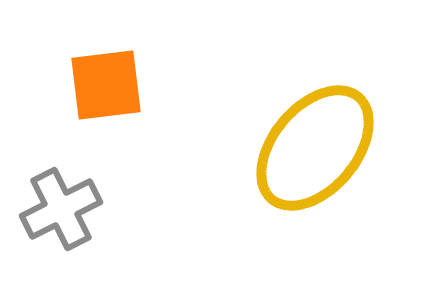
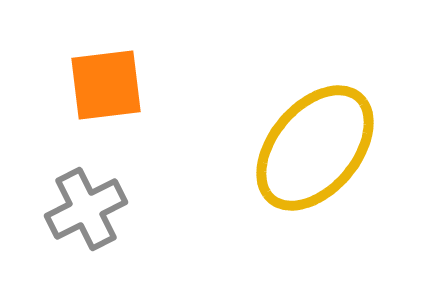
gray cross: moved 25 px right
